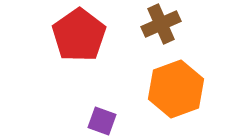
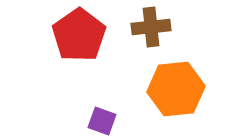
brown cross: moved 10 px left, 3 px down; rotated 18 degrees clockwise
orange hexagon: rotated 14 degrees clockwise
